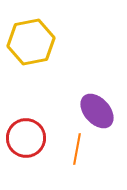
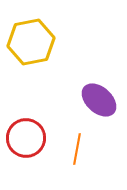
purple ellipse: moved 2 px right, 11 px up; rotated 6 degrees counterclockwise
